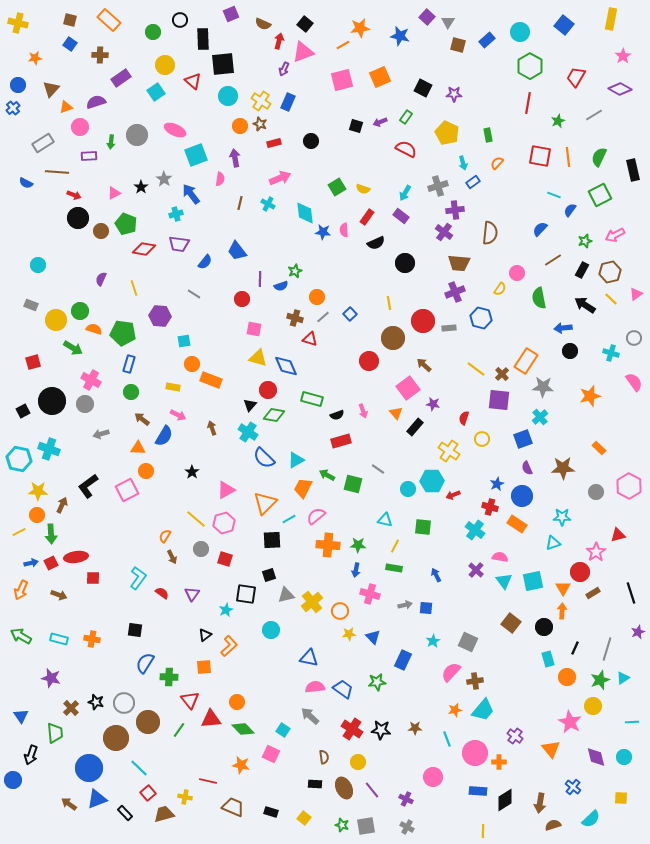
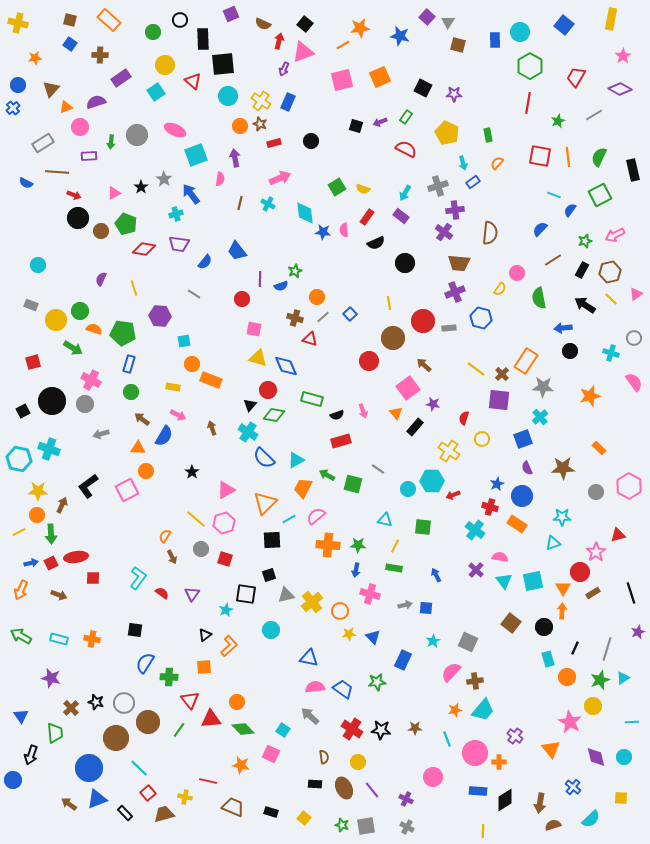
blue rectangle at (487, 40): moved 8 px right; rotated 49 degrees counterclockwise
